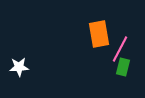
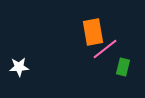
orange rectangle: moved 6 px left, 2 px up
pink line: moved 15 px left; rotated 24 degrees clockwise
